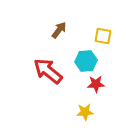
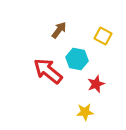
yellow square: rotated 18 degrees clockwise
cyan hexagon: moved 9 px left, 2 px up; rotated 15 degrees clockwise
red star: rotated 18 degrees counterclockwise
